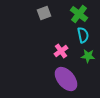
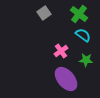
gray square: rotated 16 degrees counterclockwise
cyan semicircle: rotated 42 degrees counterclockwise
green star: moved 2 px left, 4 px down
